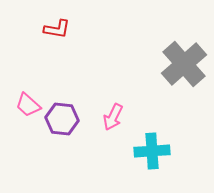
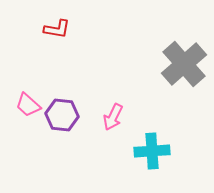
purple hexagon: moved 4 px up
